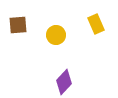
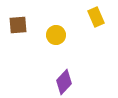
yellow rectangle: moved 7 px up
